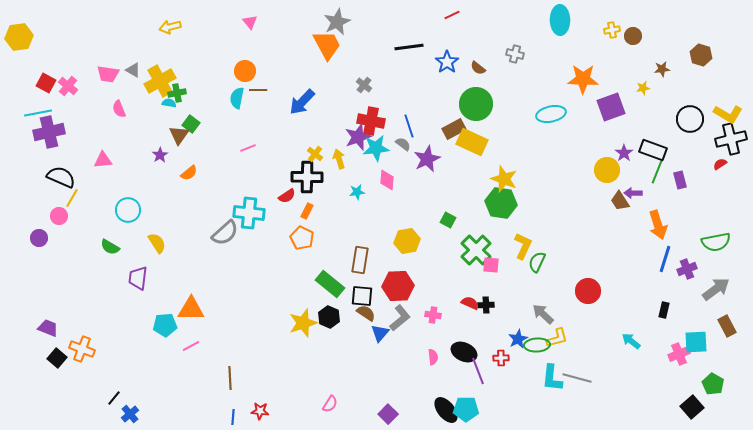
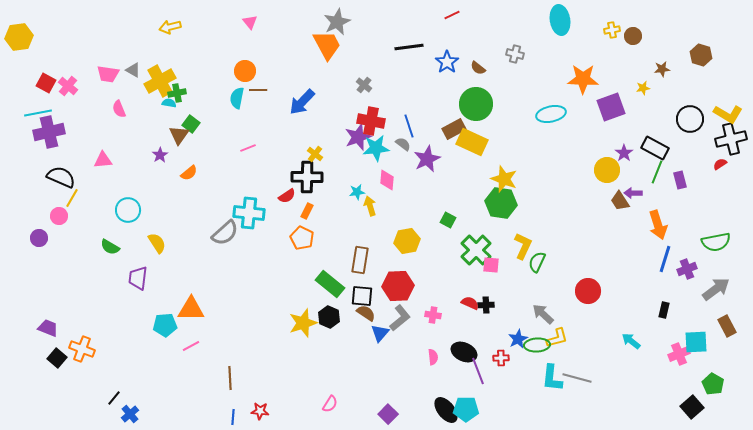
cyan ellipse at (560, 20): rotated 8 degrees counterclockwise
black rectangle at (653, 150): moved 2 px right, 2 px up; rotated 8 degrees clockwise
yellow arrow at (339, 159): moved 31 px right, 47 px down
